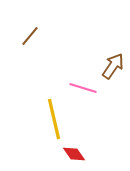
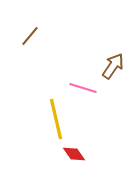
yellow line: moved 2 px right
